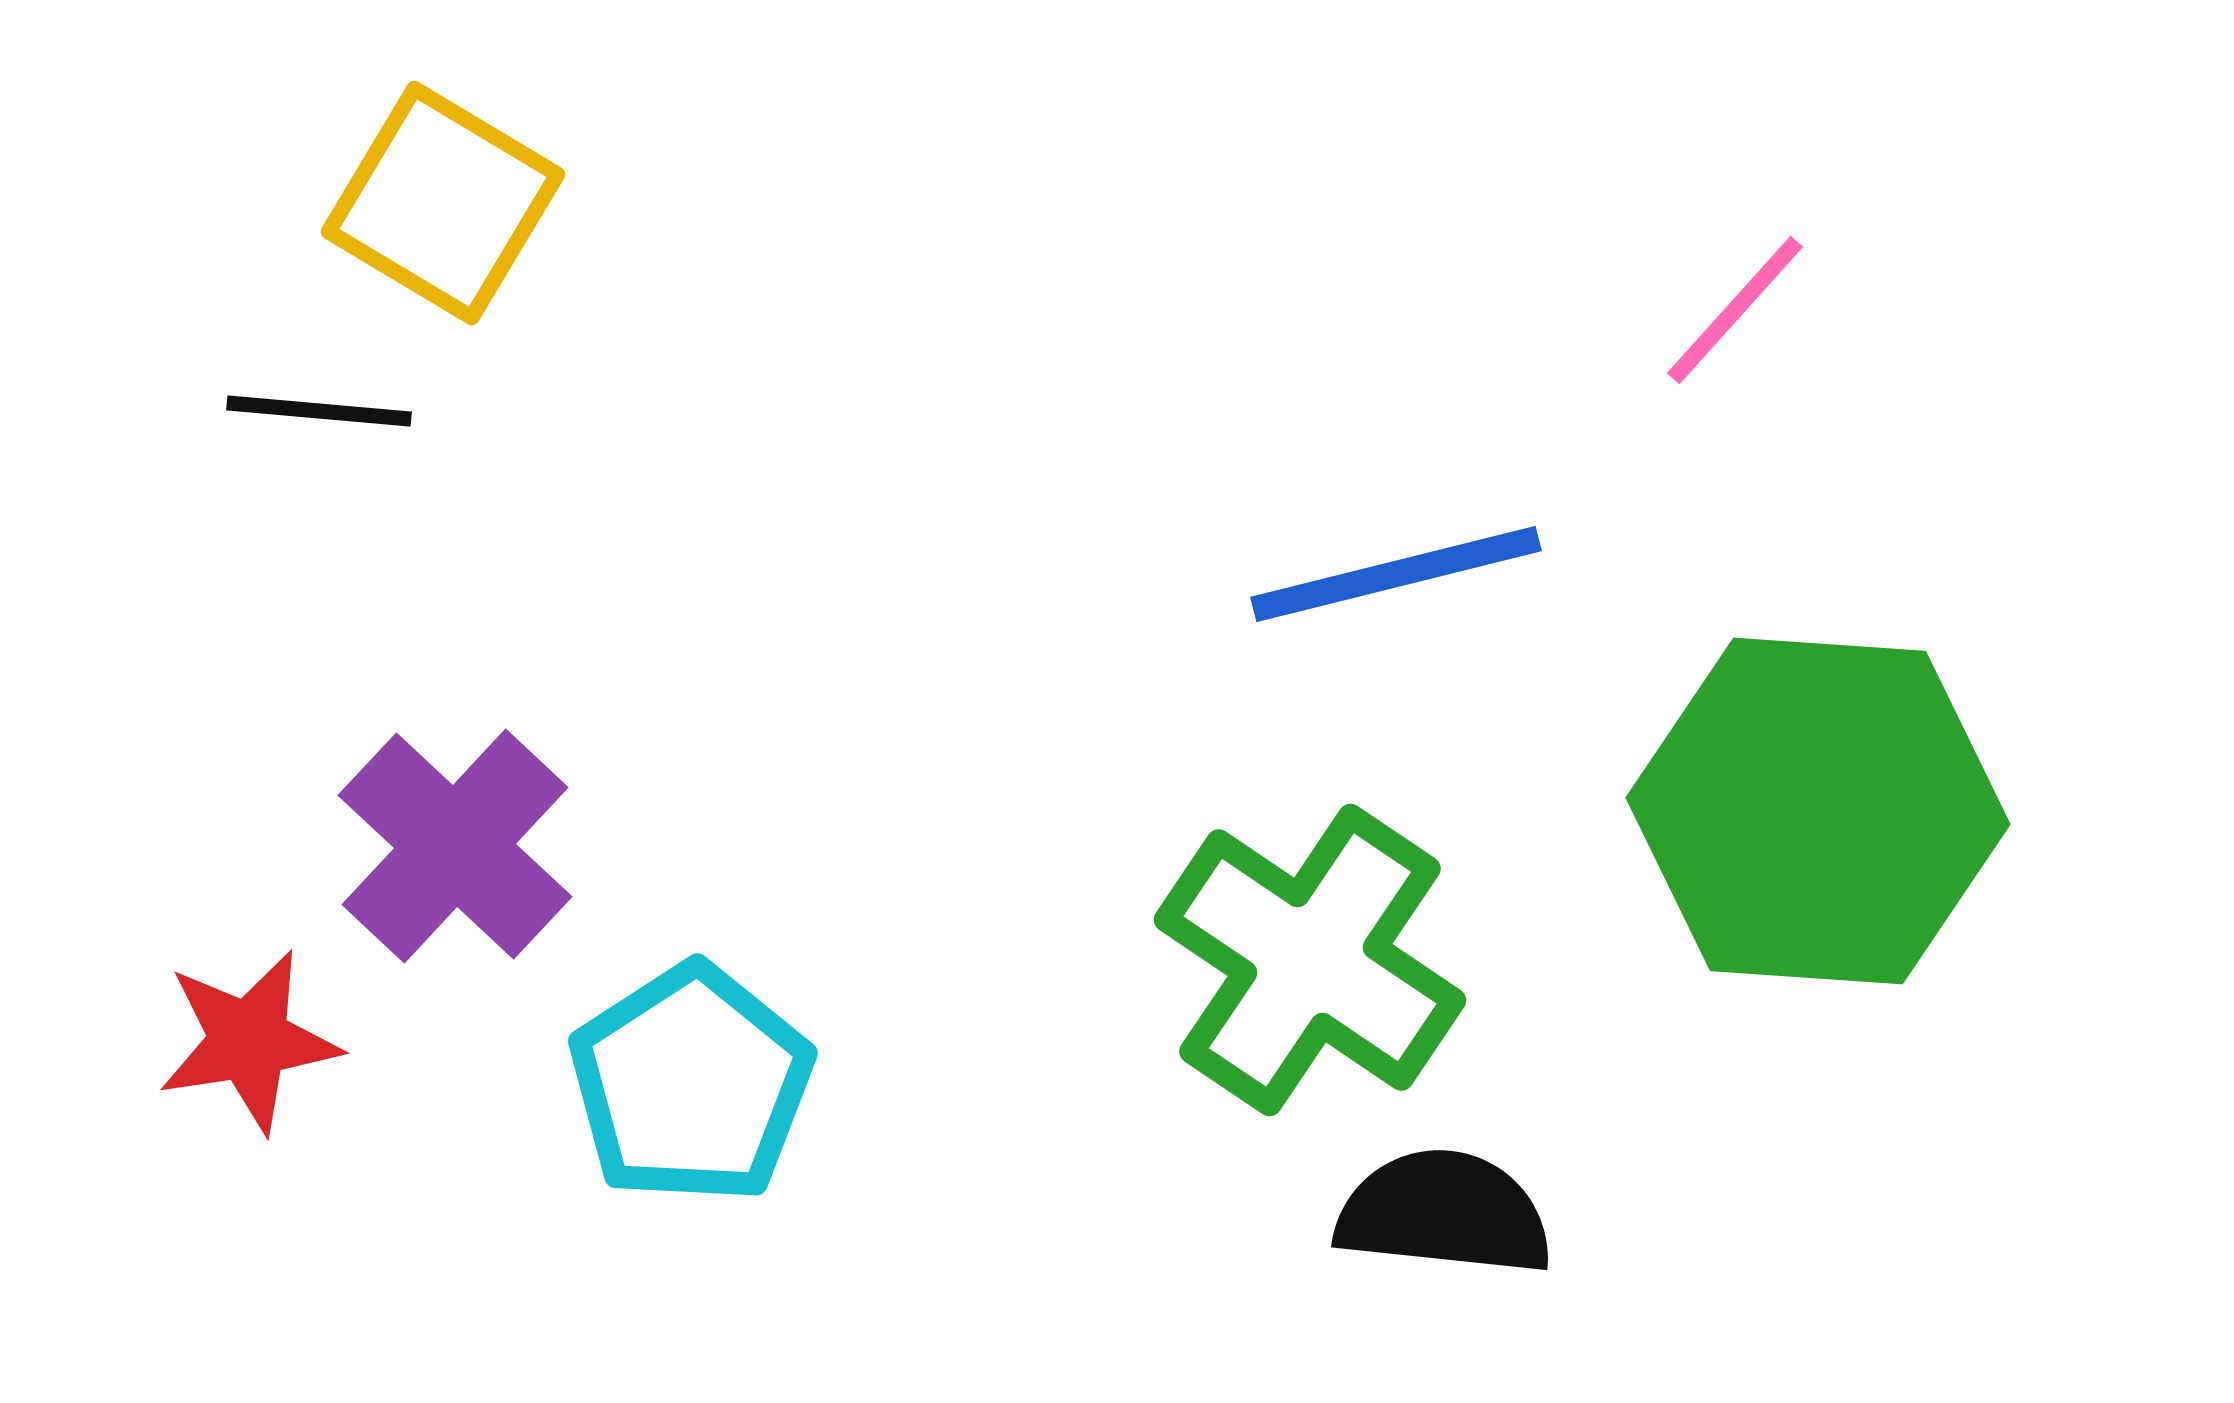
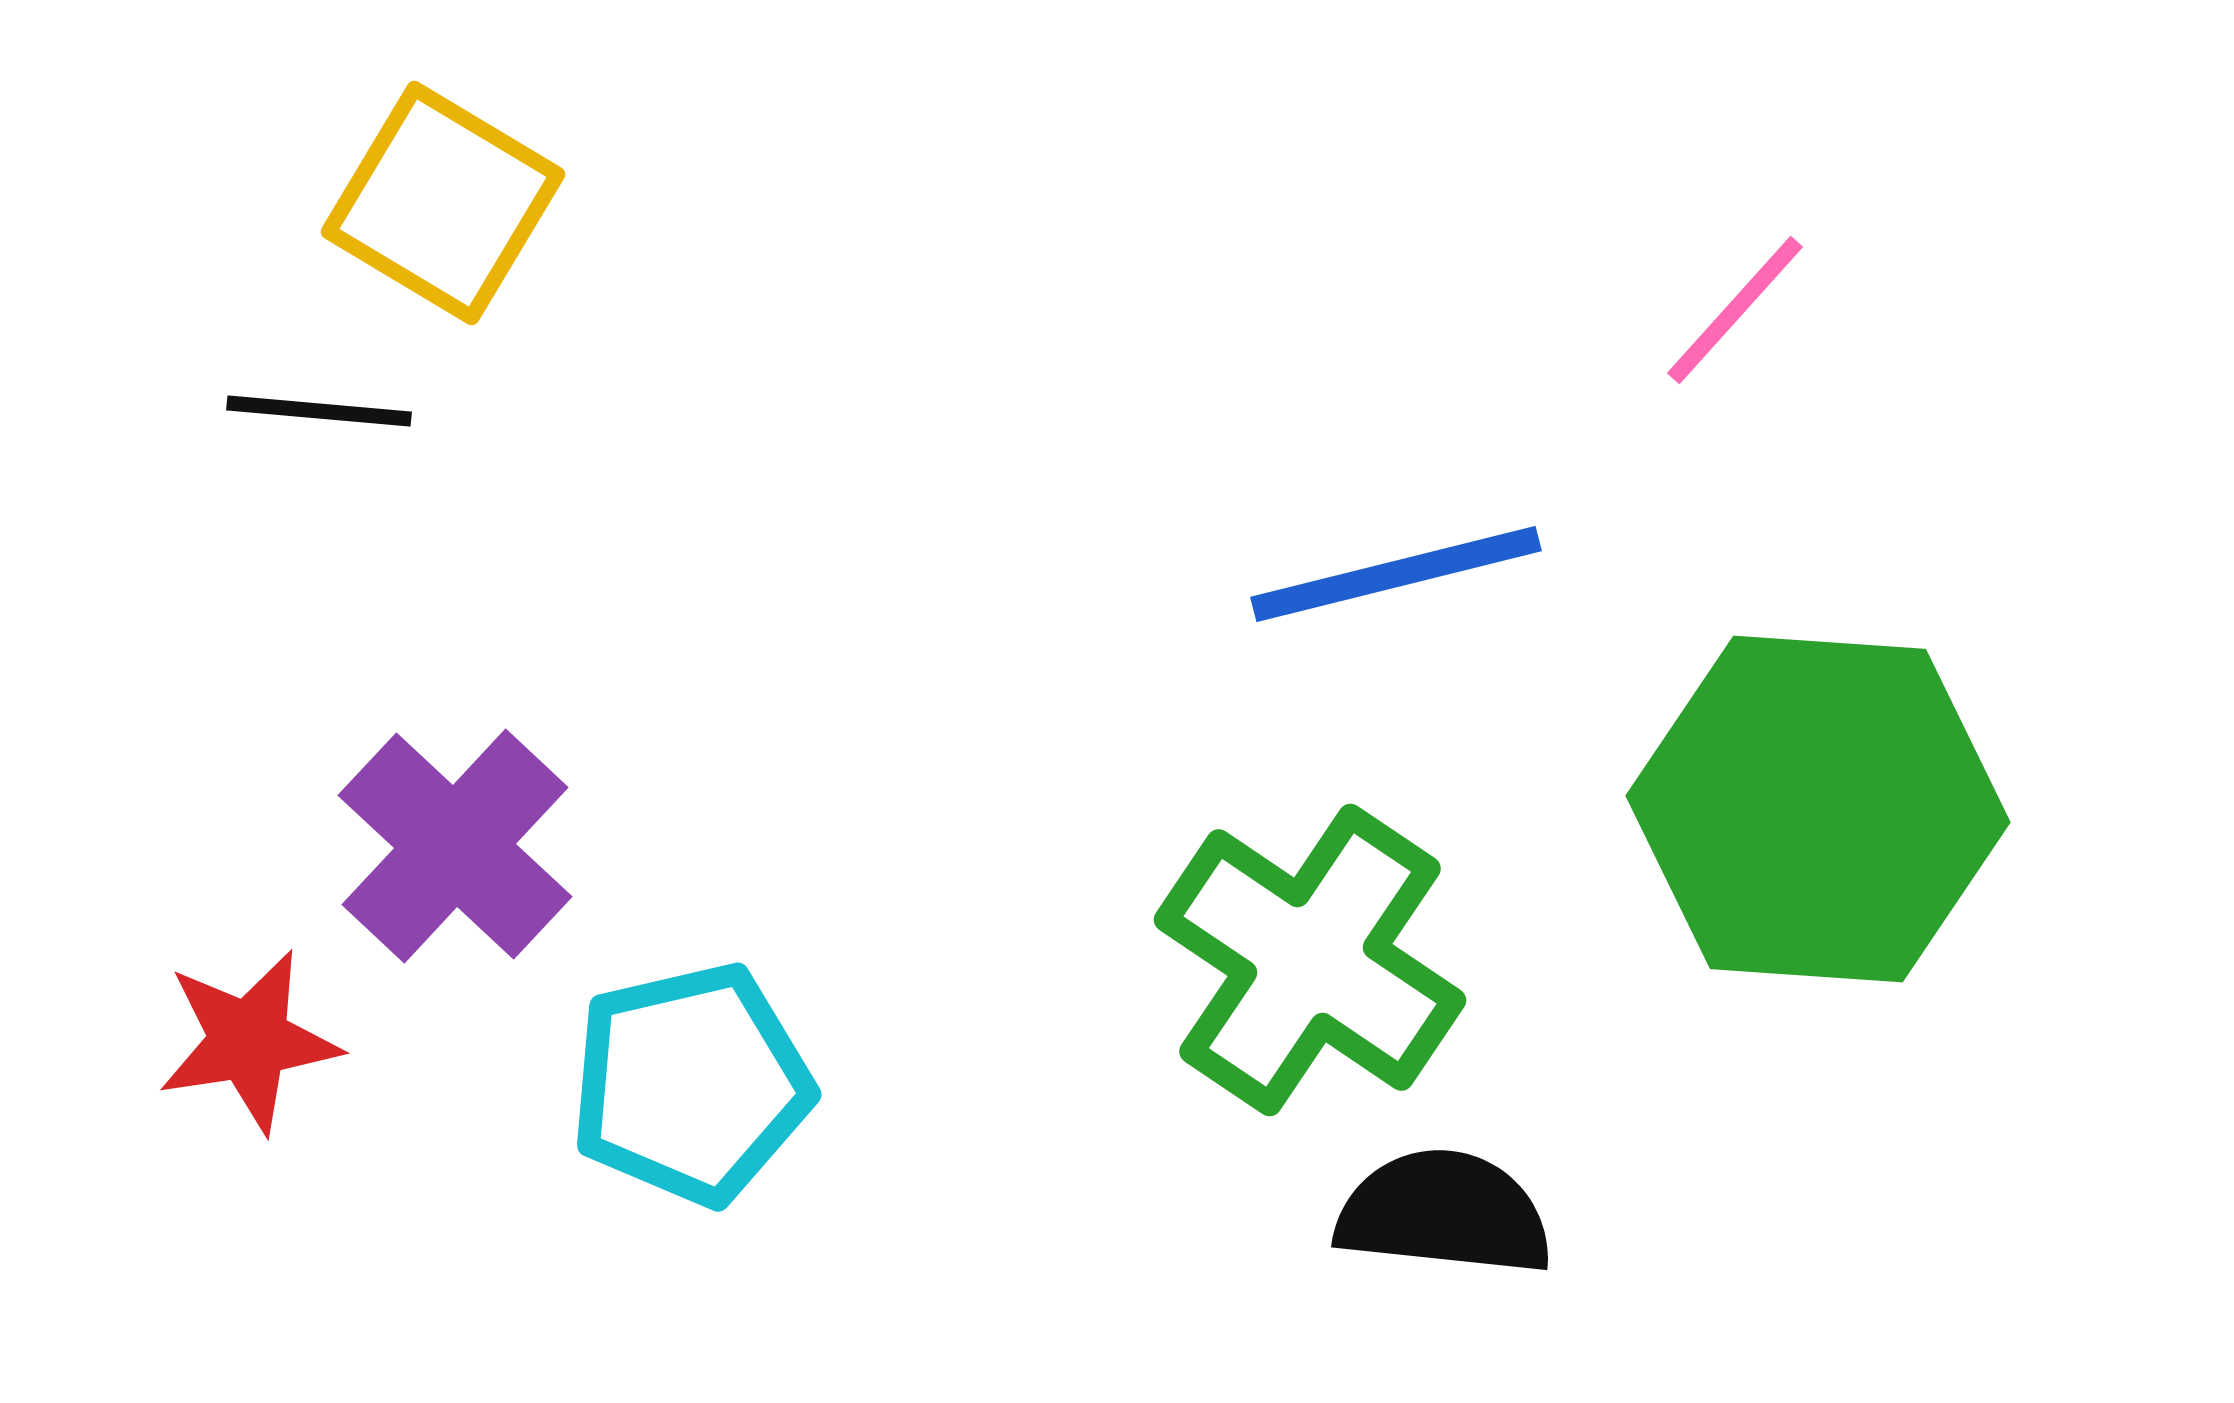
green hexagon: moved 2 px up
cyan pentagon: rotated 20 degrees clockwise
